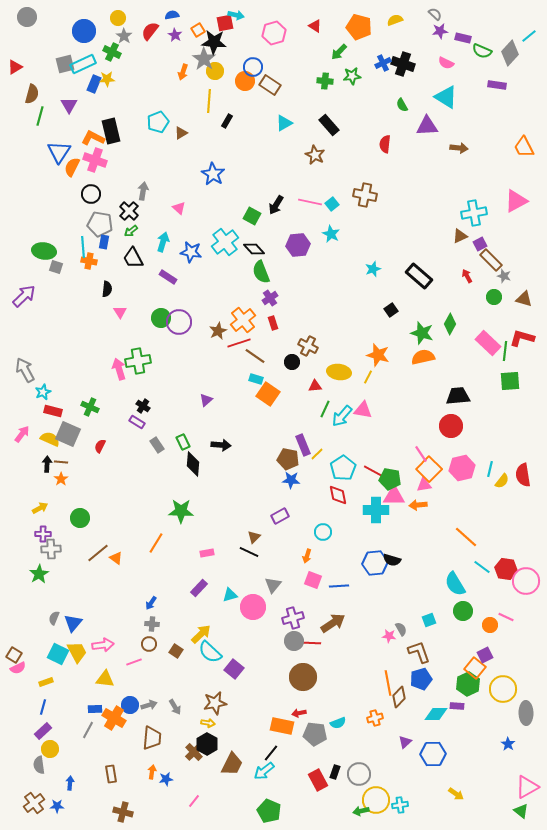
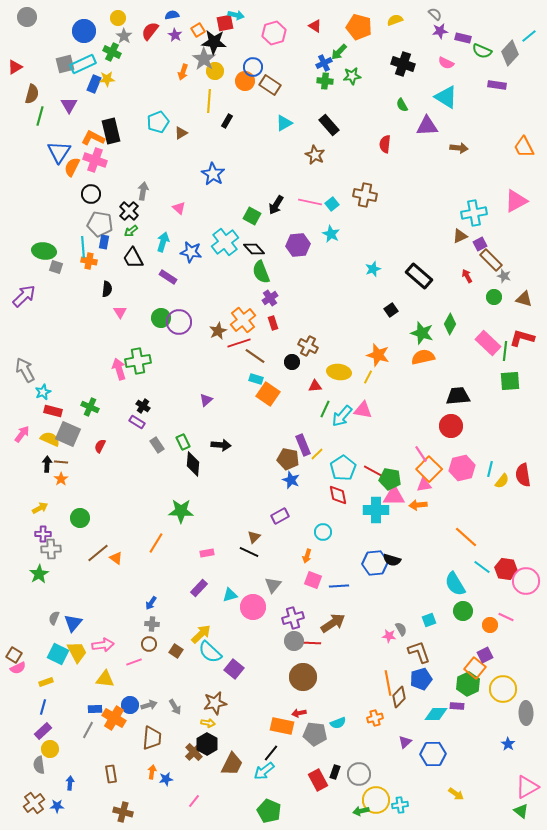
blue cross at (383, 63): moved 59 px left
blue star at (291, 480): rotated 18 degrees clockwise
